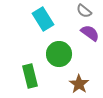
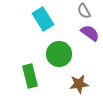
gray semicircle: rotated 21 degrees clockwise
brown star: rotated 30 degrees clockwise
